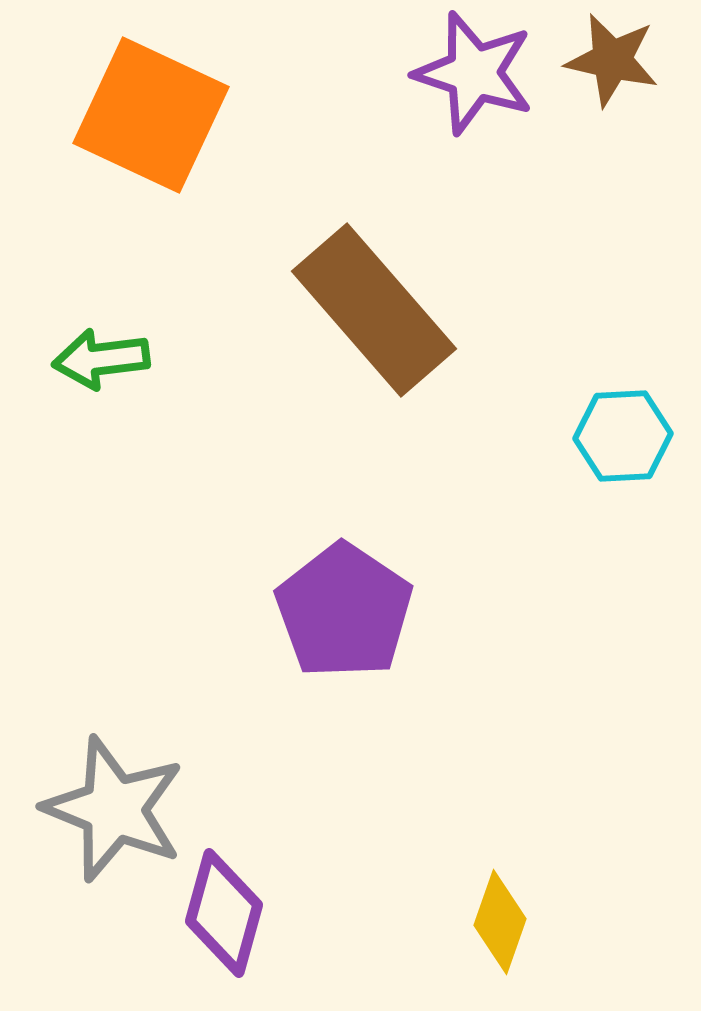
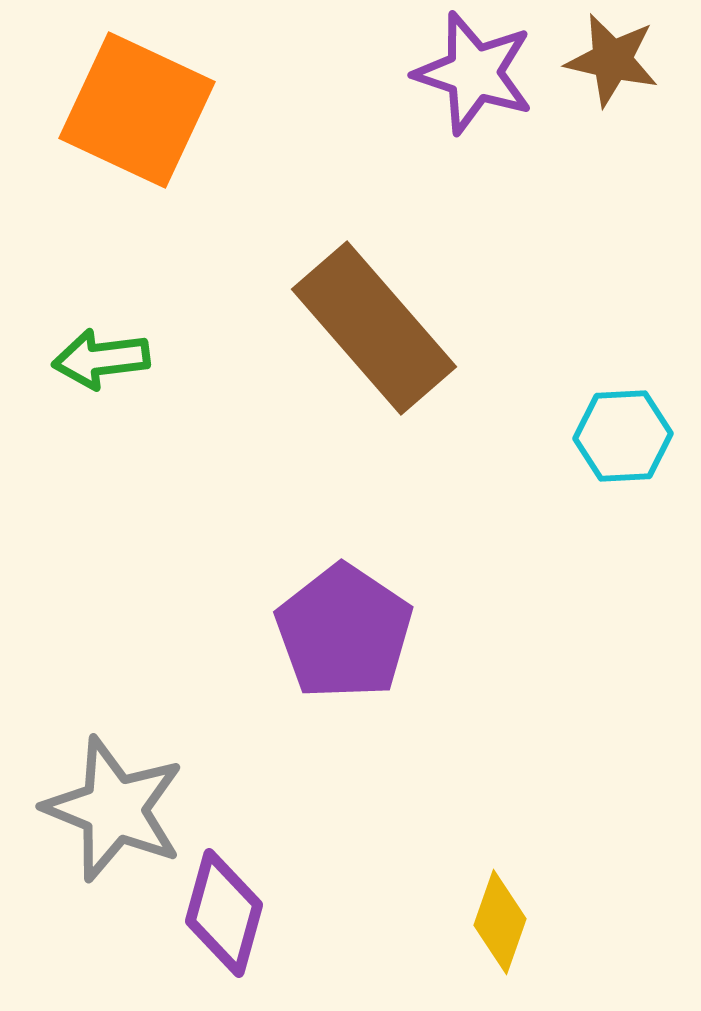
orange square: moved 14 px left, 5 px up
brown rectangle: moved 18 px down
purple pentagon: moved 21 px down
